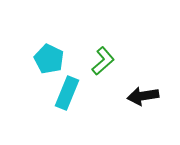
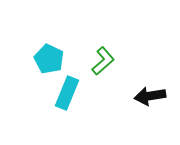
black arrow: moved 7 px right
